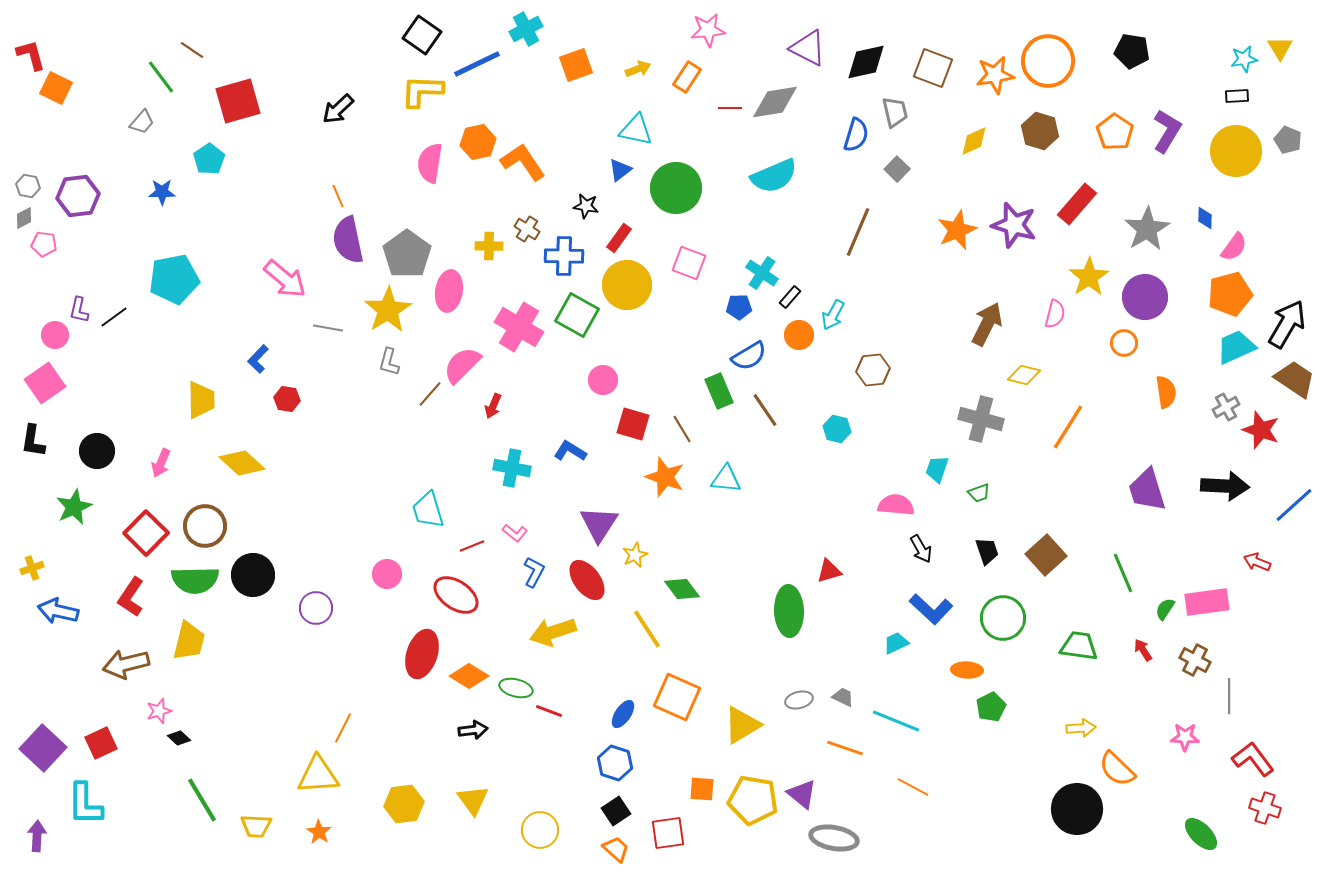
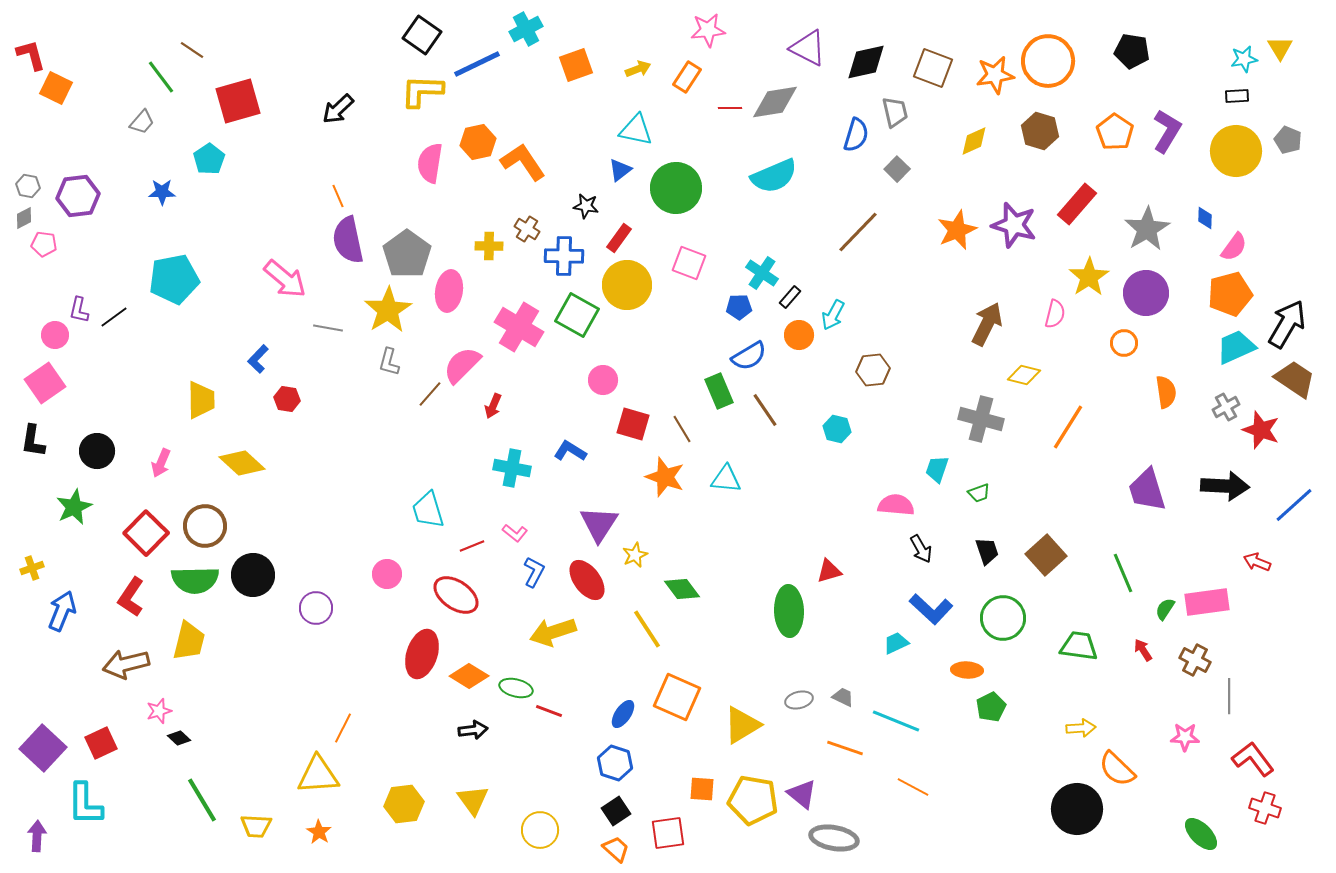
brown line at (858, 232): rotated 21 degrees clockwise
purple circle at (1145, 297): moved 1 px right, 4 px up
blue arrow at (58, 611): moved 4 px right; rotated 99 degrees clockwise
